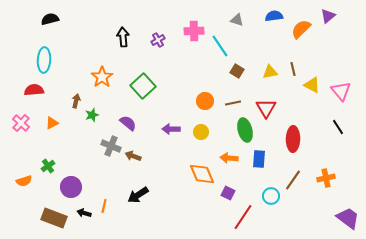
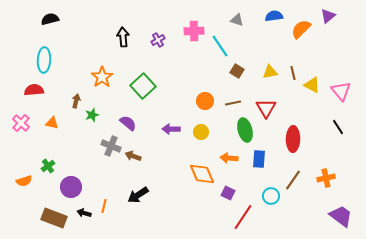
brown line at (293, 69): moved 4 px down
orange triangle at (52, 123): rotated 40 degrees clockwise
purple trapezoid at (348, 218): moved 7 px left, 2 px up
